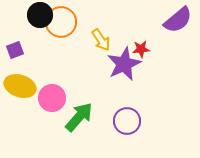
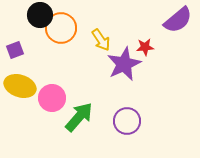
orange circle: moved 6 px down
red star: moved 4 px right, 2 px up
